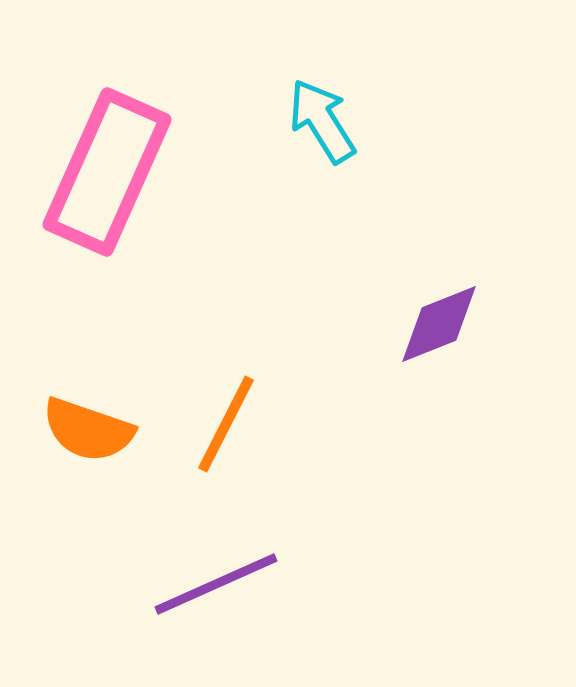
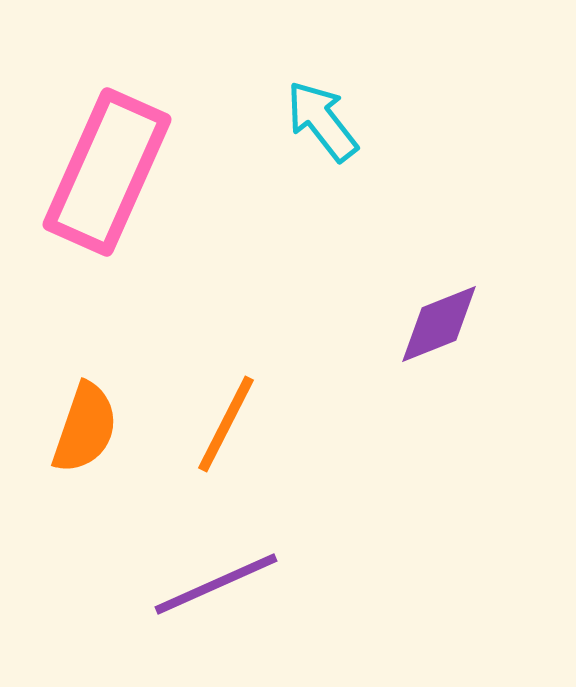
cyan arrow: rotated 6 degrees counterclockwise
orange semicircle: moved 3 px left, 2 px up; rotated 90 degrees counterclockwise
